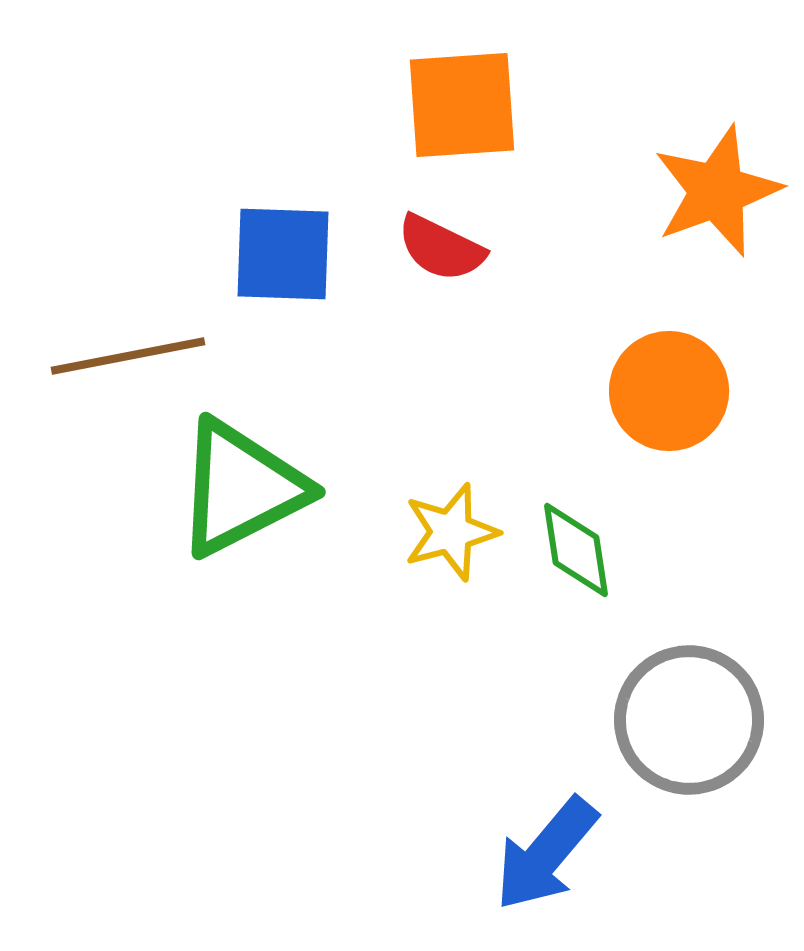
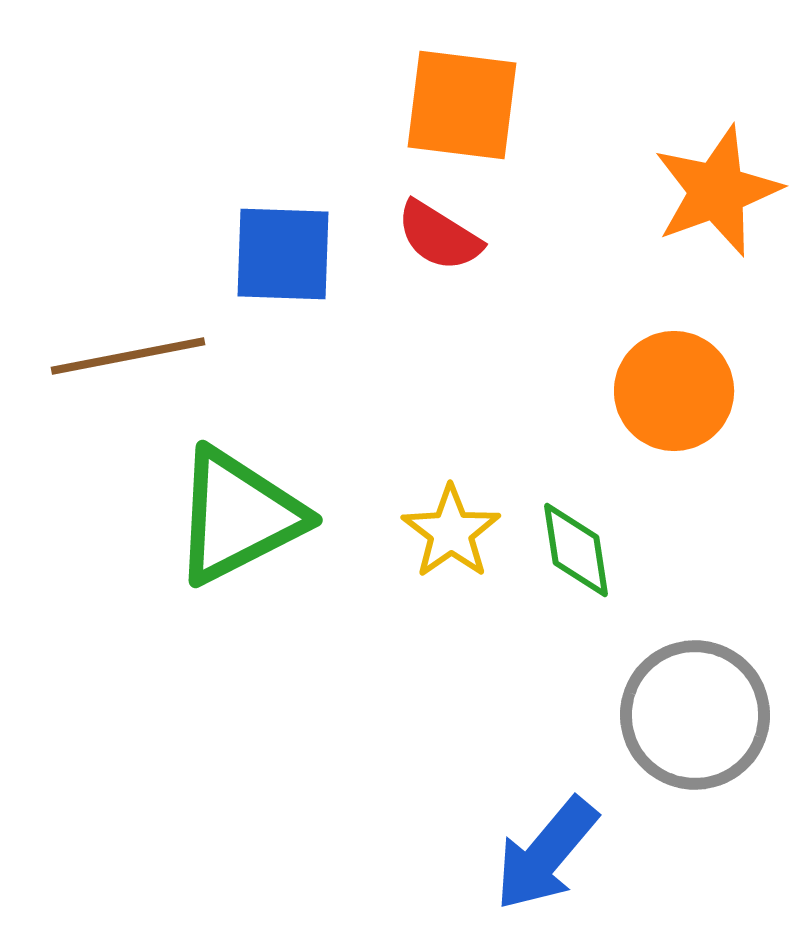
orange square: rotated 11 degrees clockwise
red semicircle: moved 2 px left, 12 px up; rotated 6 degrees clockwise
orange circle: moved 5 px right
green triangle: moved 3 px left, 28 px down
yellow star: rotated 20 degrees counterclockwise
gray circle: moved 6 px right, 5 px up
